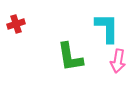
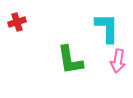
red cross: moved 1 px right, 2 px up
green L-shape: moved 3 px down
